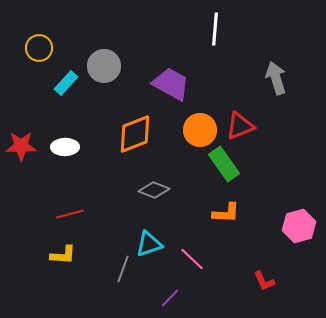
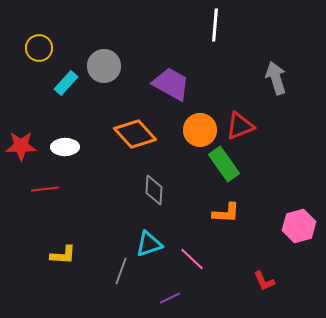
white line: moved 4 px up
orange diamond: rotated 69 degrees clockwise
gray diamond: rotated 72 degrees clockwise
red line: moved 25 px left, 25 px up; rotated 8 degrees clockwise
gray line: moved 2 px left, 2 px down
purple line: rotated 20 degrees clockwise
